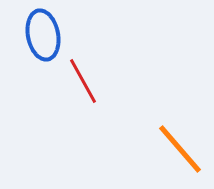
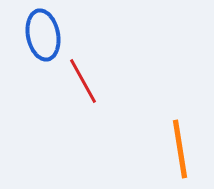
orange line: rotated 32 degrees clockwise
